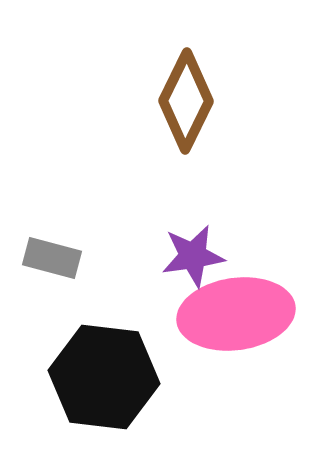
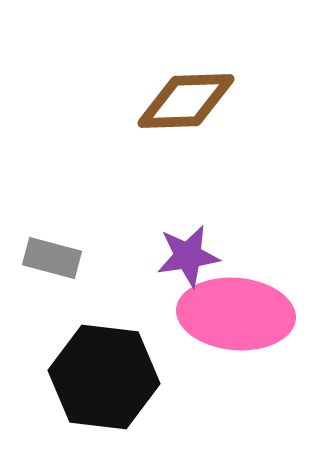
brown diamond: rotated 62 degrees clockwise
purple star: moved 5 px left
pink ellipse: rotated 13 degrees clockwise
